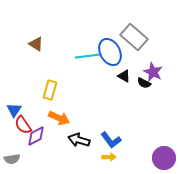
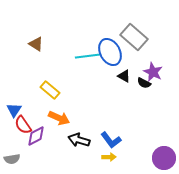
yellow rectangle: rotated 66 degrees counterclockwise
